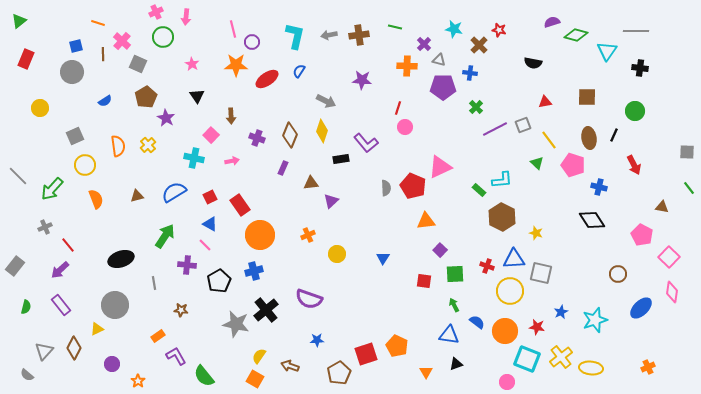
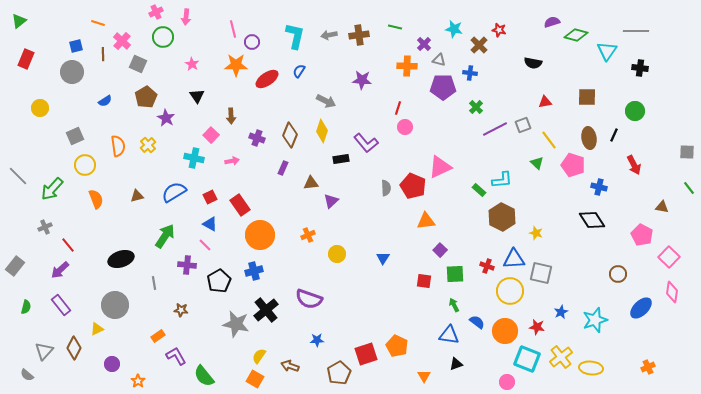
orange triangle at (426, 372): moved 2 px left, 4 px down
